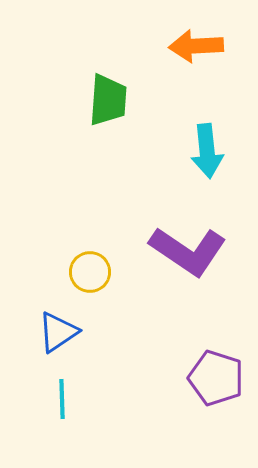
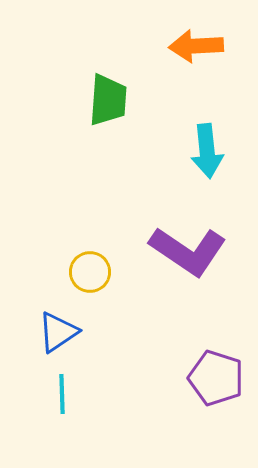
cyan line: moved 5 px up
